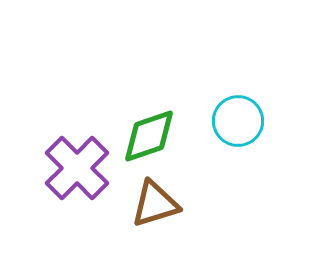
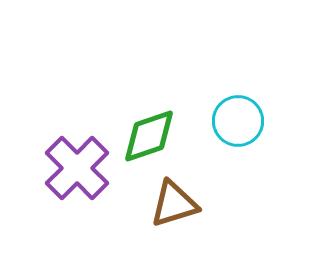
brown triangle: moved 19 px right
